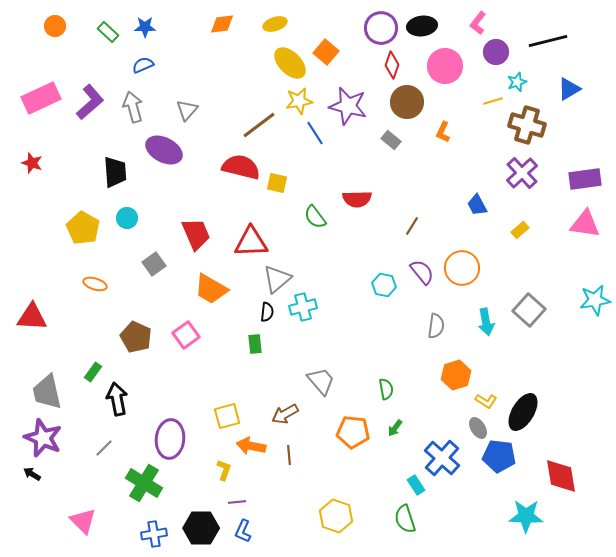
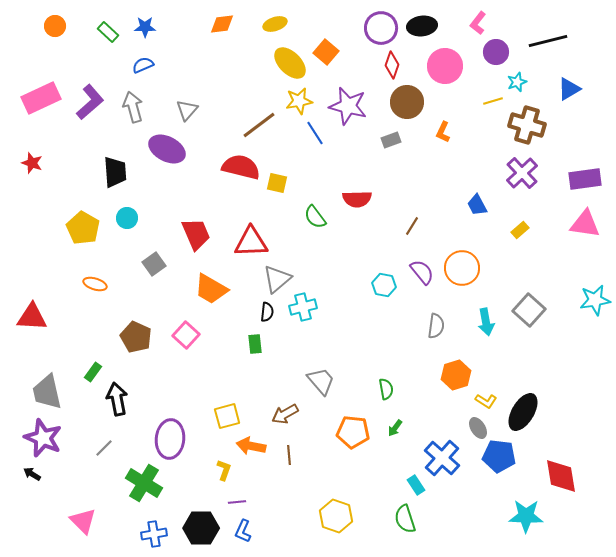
gray rectangle at (391, 140): rotated 60 degrees counterclockwise
purple ellipse at (164, 150): moved 3 px right, 1 px up
pink square at (186, 335): rotated 12 degrees counterclockwise
